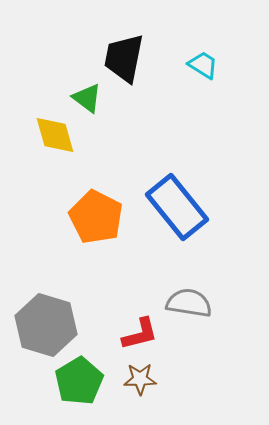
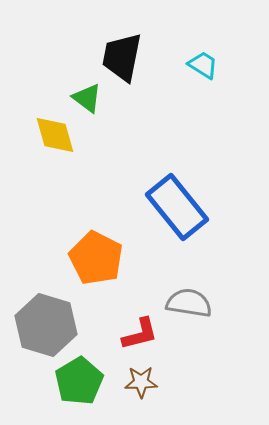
black trapezoid: moved 2 px left, 1 px up
orange pentagon: moved 41 px down
brown star: moved 1 px right, 3 px down
